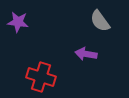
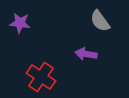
purple star: moved 2 px right, 1 px down
red cross: rotated 16 degrees clockwise
